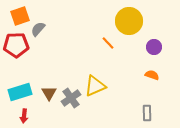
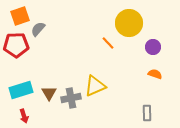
yellow circle: moved 2 px down
purple circle: moved 1 px left
orange semicircle: moved 3 px right, 1 px up
cyan rectangle: moved 1 px right, 2 px up
gray cross: rotated 24 degrees clockwise
red arrow: rotated 24 degrees counterclockwise
